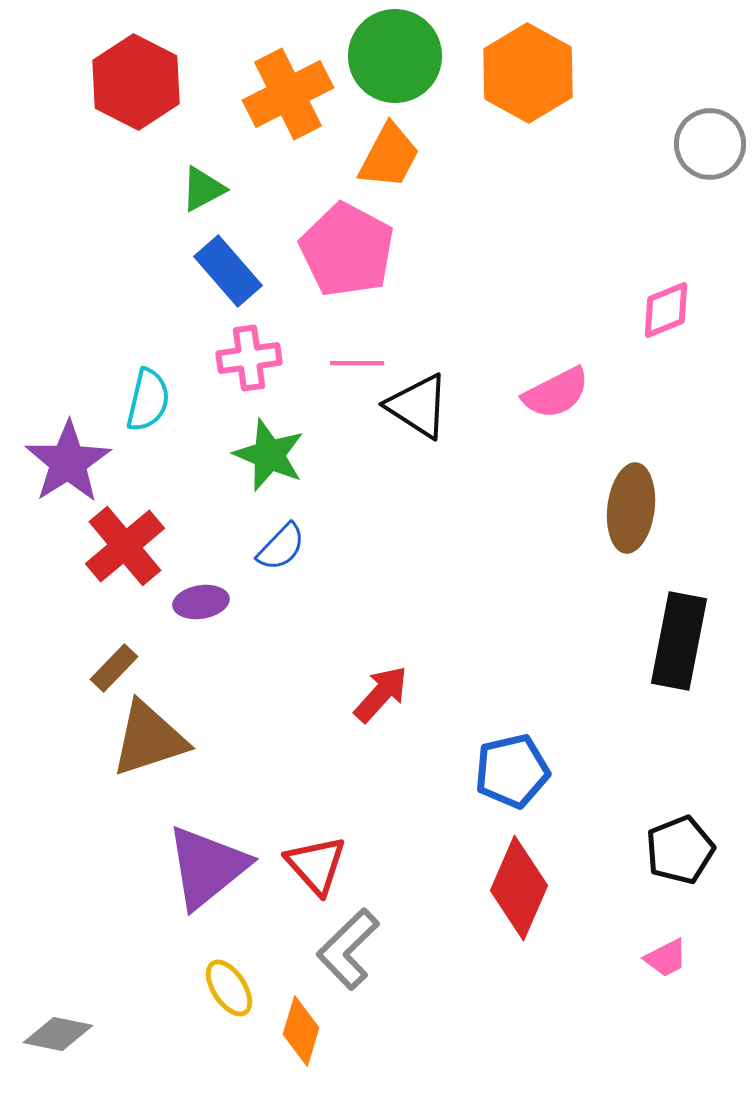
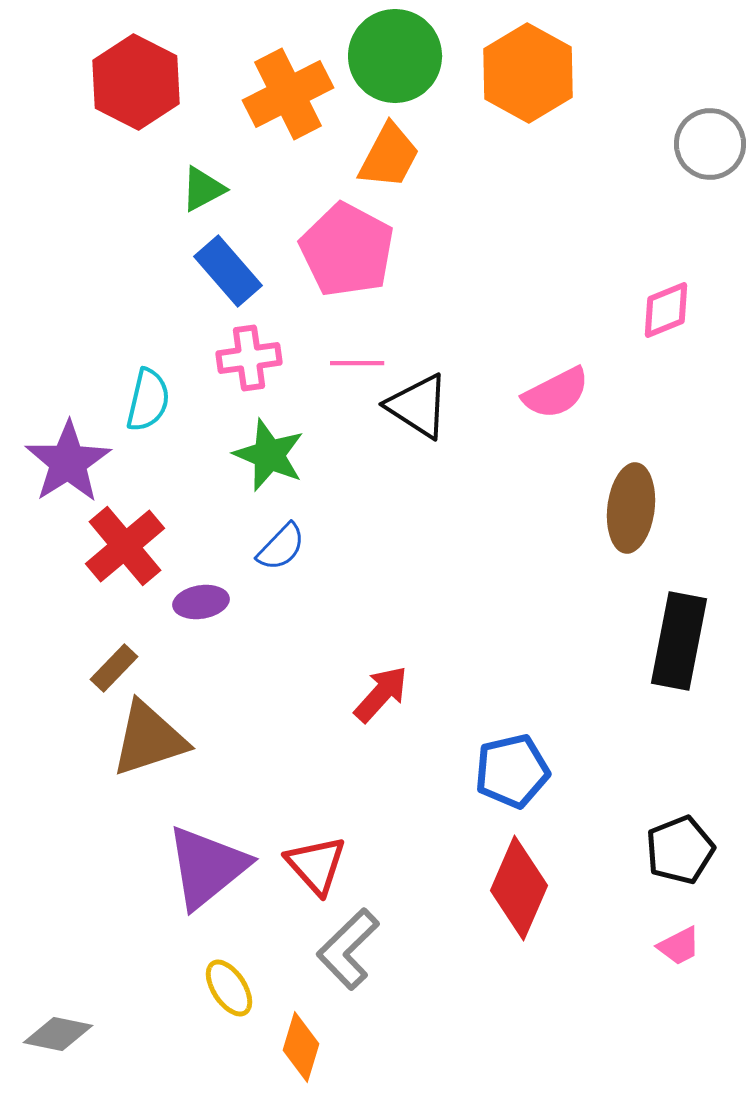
pink trapezoid: moved 13 px right, 12 px up
orange diamond: moved 16 px down
